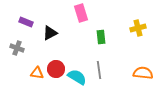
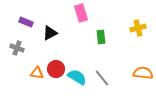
gray line: moved 3 px right, 8 px down; rotated 30 degrees counterclockwise
